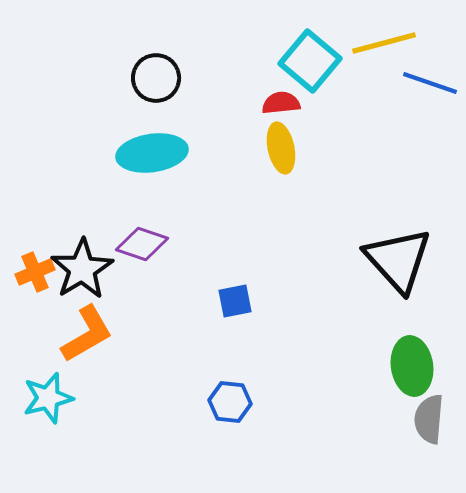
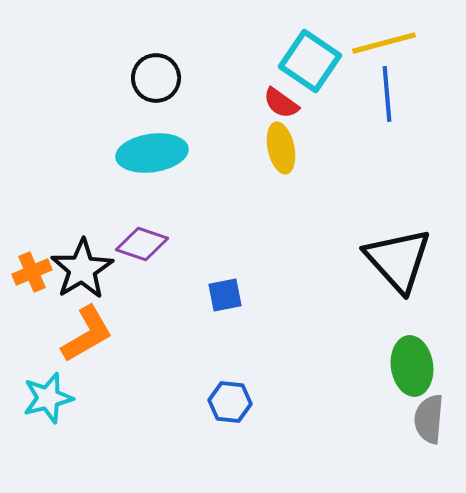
cyan square: rotated 6 degrees counterclockwise
blue line: moved 43 px left, 11 px down; rotated 66 degrees clockwise
red semicircle: rotated 138 degrees counterclockwise
orange cross: moved 3 px left
blue square: moved 10 px left, 6 px up
